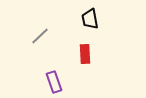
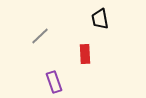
black trapezoid: moved 10 px right
